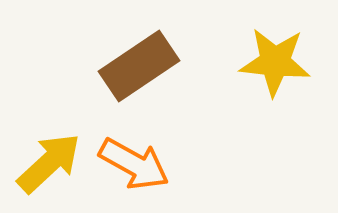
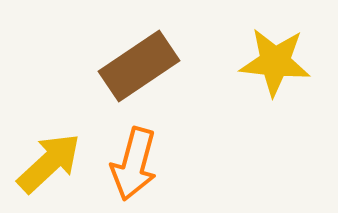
orange arrow: rotated 76 degrees clockwise
